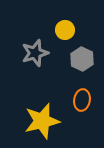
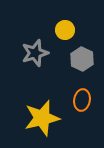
yellow star: moved 3 px up
